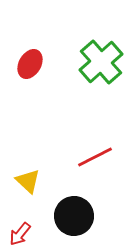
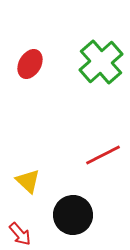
red line: moved 8 px right, 2 px up
black circle: moved 1 px left, 1 px up
red arrow: rotated 80 degrees counterclockwise
